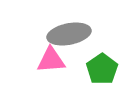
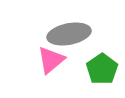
pink triangle: rotated 36 degrees counterclockwise
